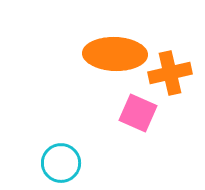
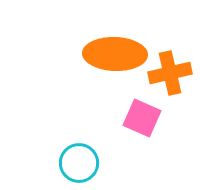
pink square: moved 4 px right, 5 px down
cyan circle: moved 18 px right
